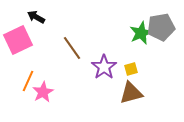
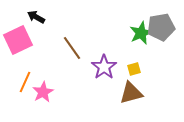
yellow square: moved 3 px right
orange line: moved 3 px left, 1 px down
